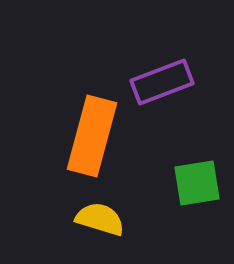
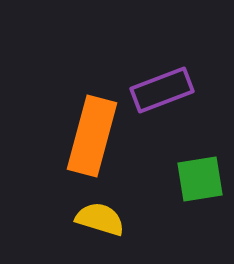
purple rectangle: moved 8 px down
green square: moved 3 px right, 4 px up
